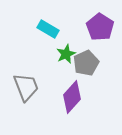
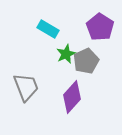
gray pentagon: moved 2 px up
